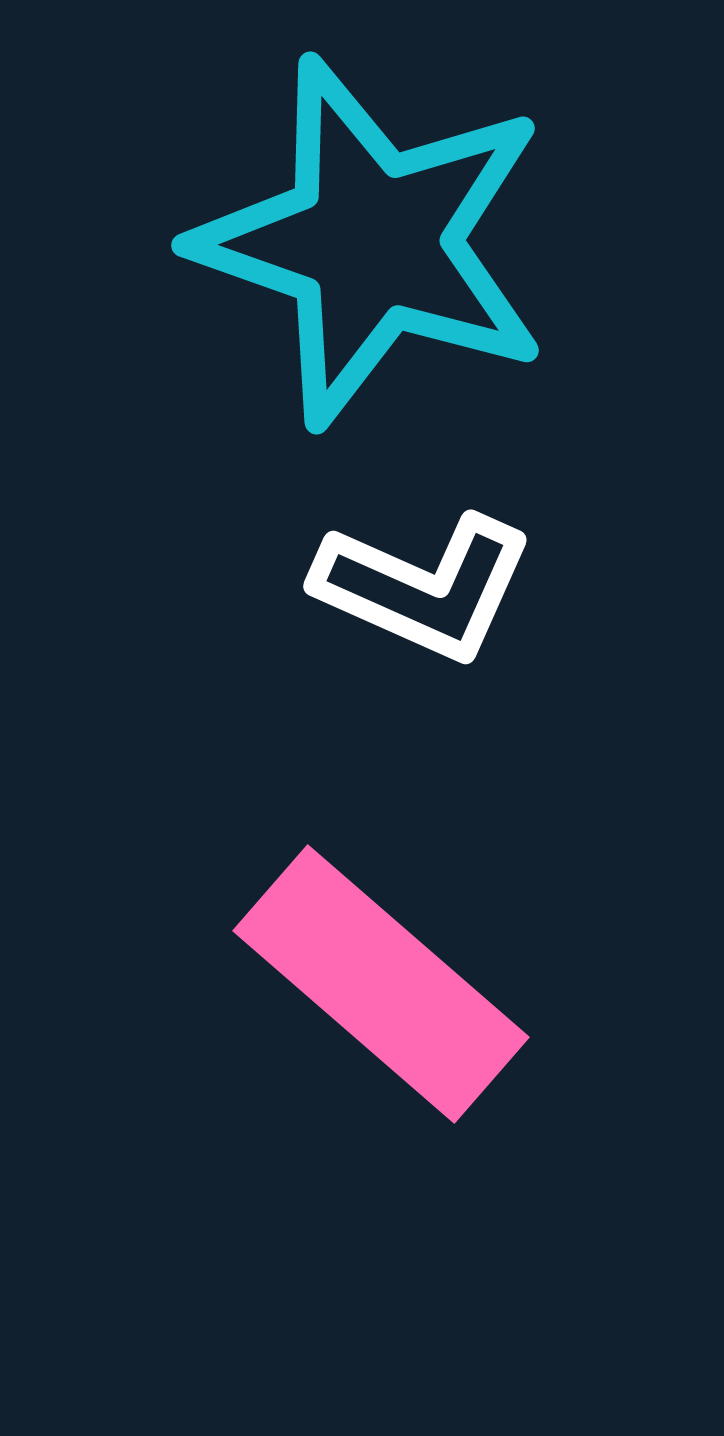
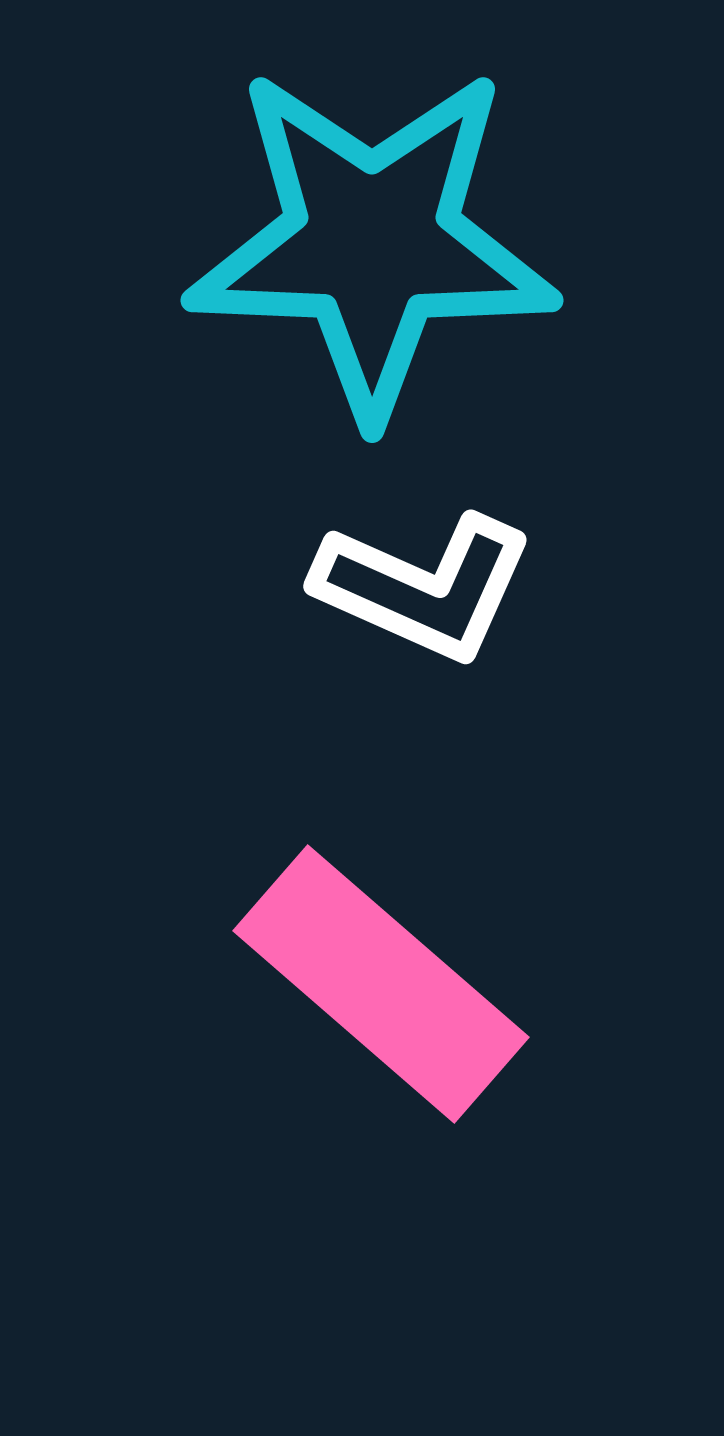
cyan star: rotated 17 degrees counterclockwise
